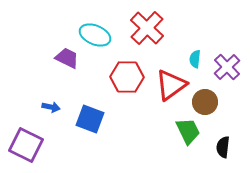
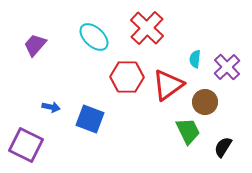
cyan ellipse: moved 1 px left, 2 px down; rotated 20 degrees clockwise
purple trapezoid: moved 32 px left, 13 px up; rotated 75 degrees counterclockwise
red triangle: moved 3 px left
black semicircle: rotated 25 degrees clockwise
